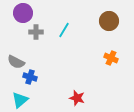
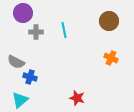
cyan line: rotated 42 degrees counterclockwise
